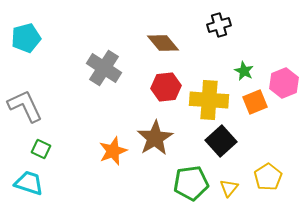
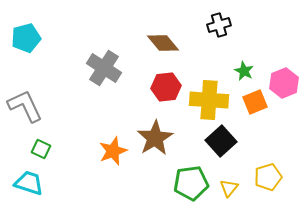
yellow pentagon: rotated 16 degrees clockwise
